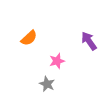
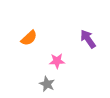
purple arrow: moved 1 px left, 2 px up
pink star: rotated 14 degrees clockwise
